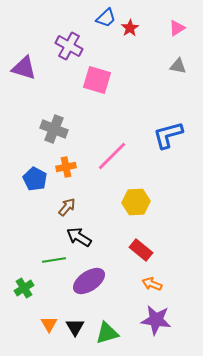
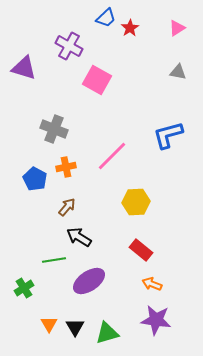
gray triangle: moved 6 px down
pink square: rotated 12 degrees clockwise
